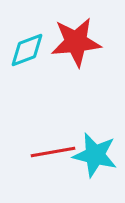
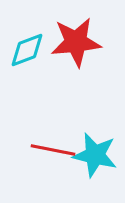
red line: moved 2 px up; rotated 21 degrees clockwise
